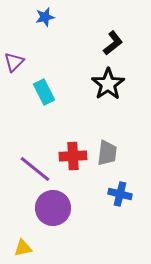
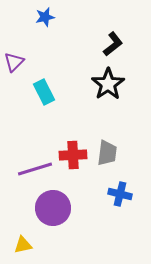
black L-shape: moved 1 px down
red cross: moved 1 px up
purple line: rotated 56 degrees counterclockwise
yellow triangle: moved 3 px up
